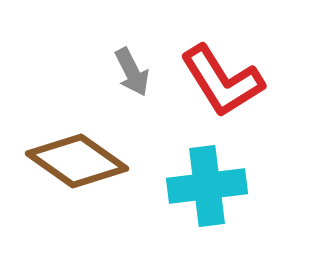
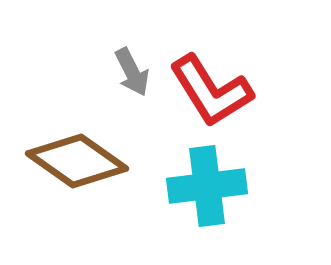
red L-shape: moved 11 px left, 10 px down
